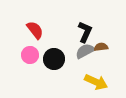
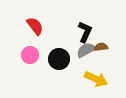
red semicircle: moved 4 px up
gray semicircle: moved 1 px right, 1 px up
black circle: moved 5 px right
yellow arrow: moved 3 px up
